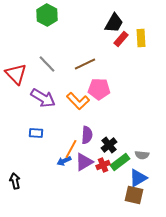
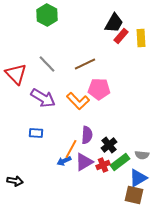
red rectangle: moved 3 px up
black arrow: rotated 112 degrees clockwise
